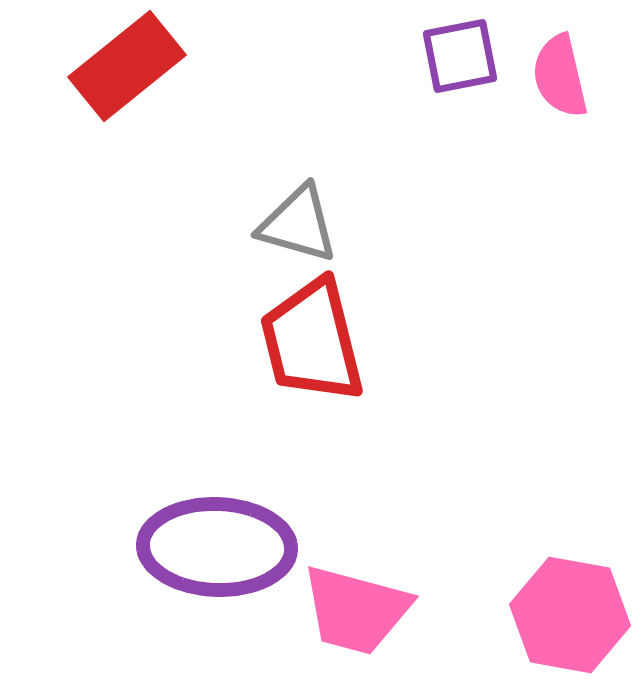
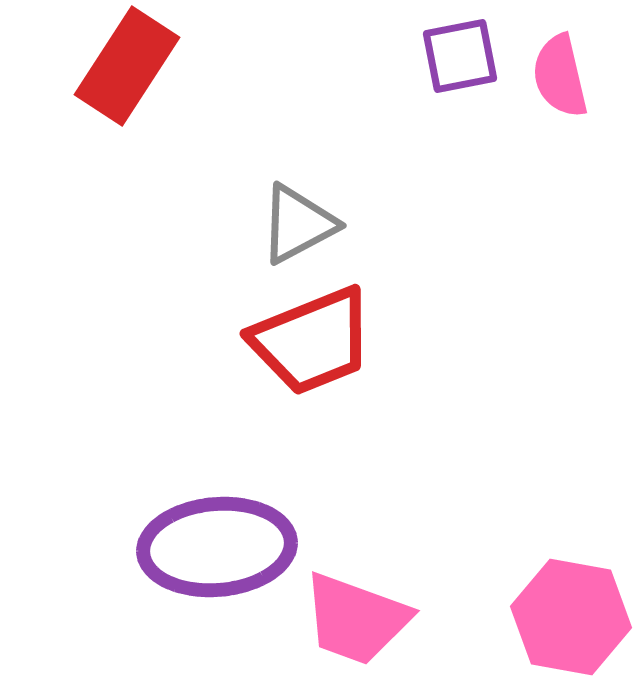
red rectangle: rotated 18 degrees counterclockwise
gray triangle: rotated 44 degrees counterclockwise
red trapezoid: rotated 98 degrees counterclockwise
purple ellipse: rotated 7 degrees counterclockwise
pink trapezoid: moved 9 px down; rotated 5 degrees clockwise
pink hexagon: moved 1 px right, 2 px down
